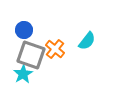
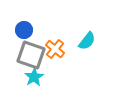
cyan star: moved 11 px right, 3 px down
